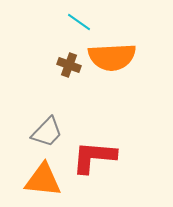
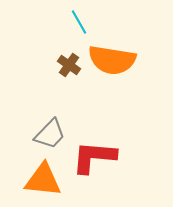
cyan line: rotated 25 degrees clockwise
orange semicircle: moved 3 px down; rotated 12 degrees clockwise
brown cross: rotated 15 degrees clockwise
gray trapezoid: moved 3 px right, 2 px down
